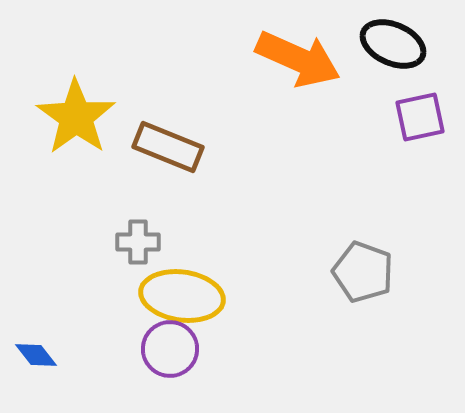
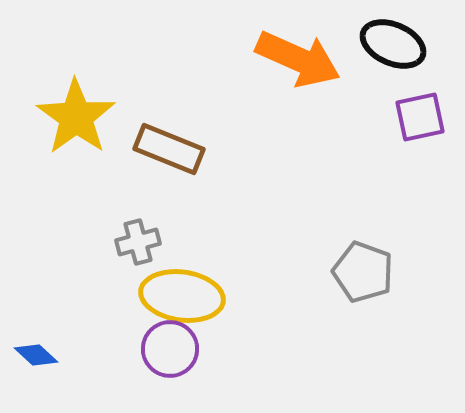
brown rectangle: moved 1 px right, 2 px down
gray cross: rotated 15 degrees counterclockwise
blue diamond: rotated 9 degrees counterclockwise
